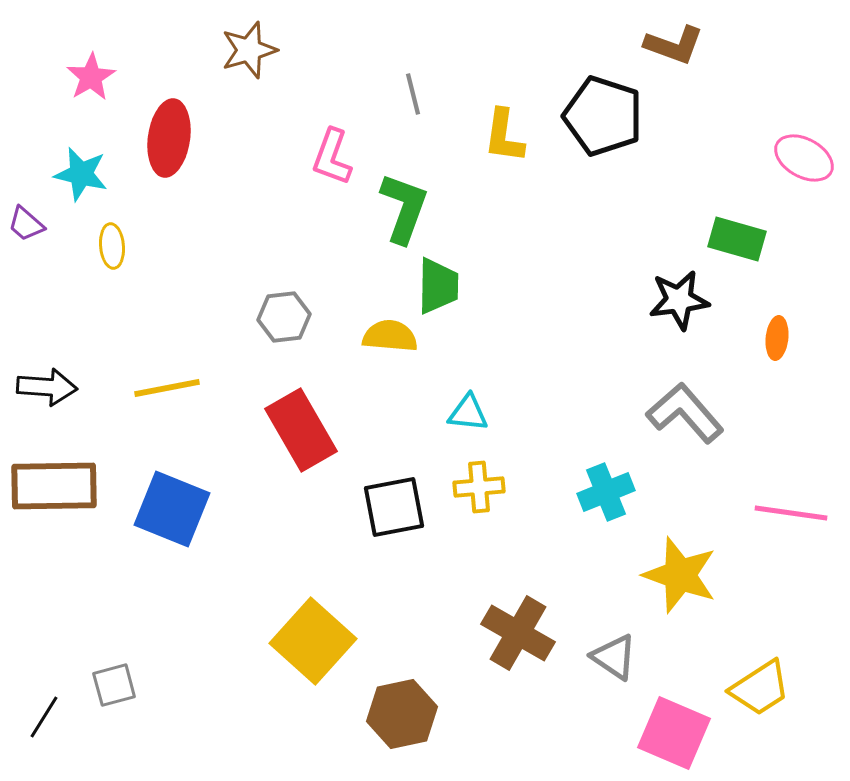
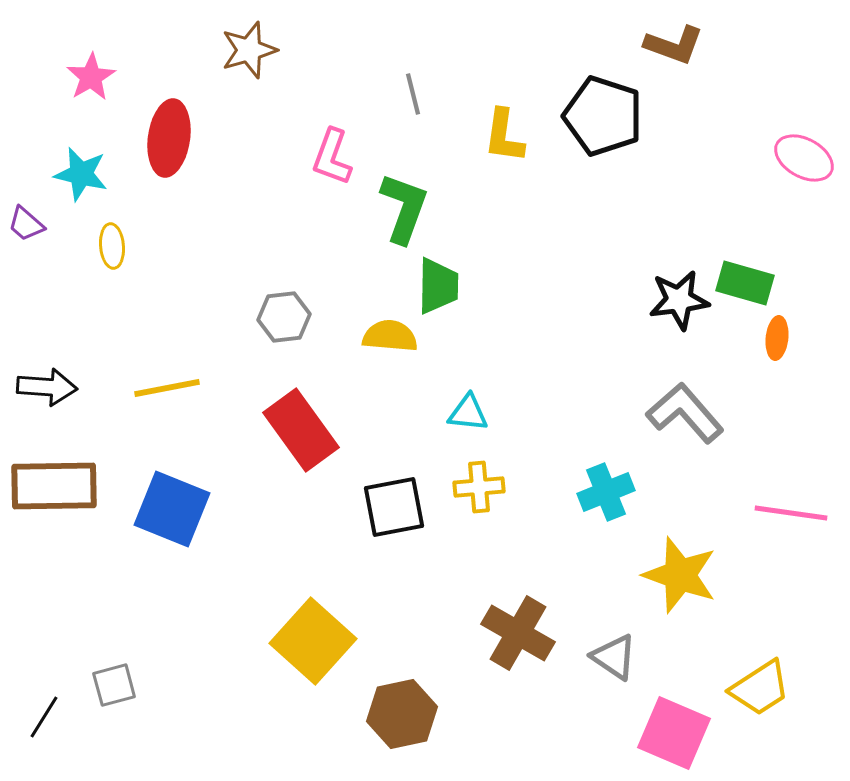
green rectangle: moved 8 px right, 44 px down
red rectangle: rotated 6 degrees counterclockwise
